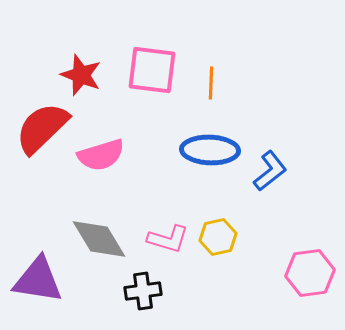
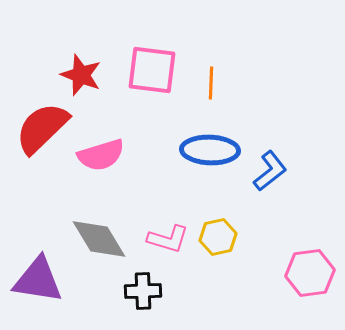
black cross: rotated 6 degrees clockwise
